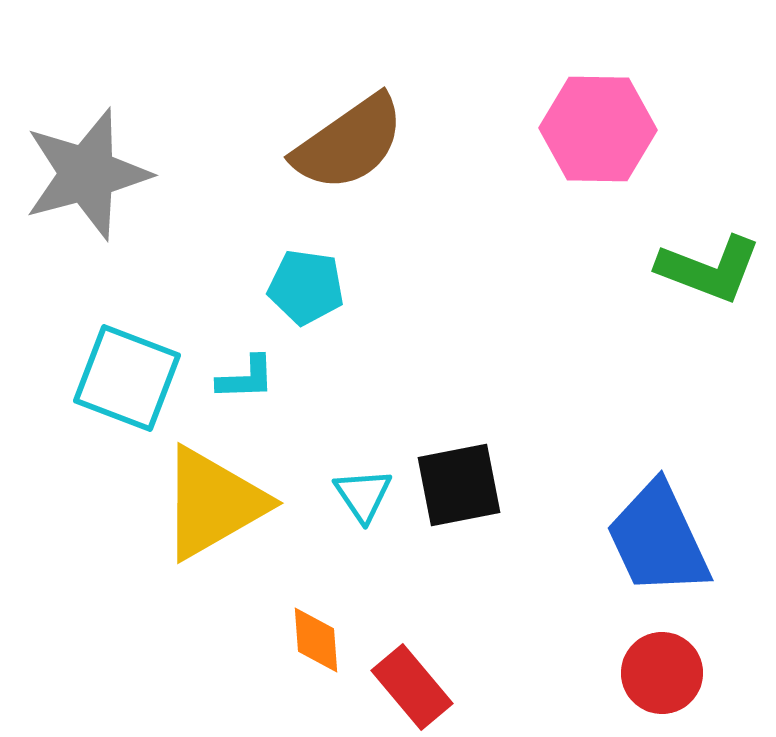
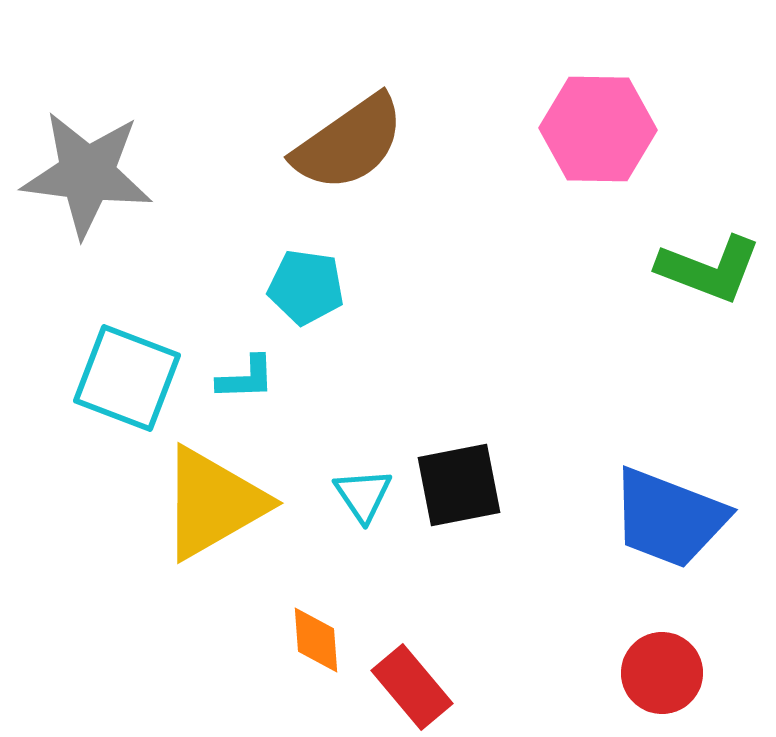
gray star: rotated 22 degrees clockwise
blue trapezoid: moved 11 px right, 21 px up; rotated 44 degrees counterclockwise
